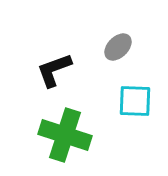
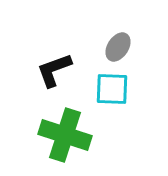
gray ellipse: rotated 12 degrees counterclockwise
cyan square: moved 23 px left, 12 px up
